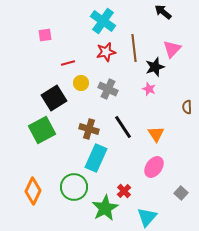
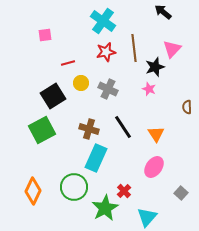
black square: moved 1 px left, 2 px up
